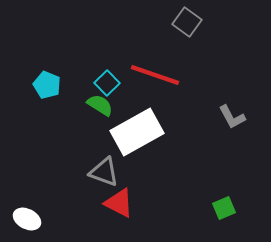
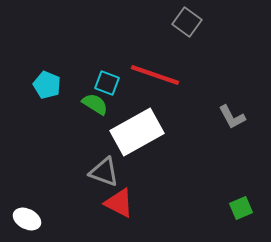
cyan square: rotated 25 degrees counterclockwise
green semicircle: moved 5 px left, 1 px up
green square: moved 17 px right
